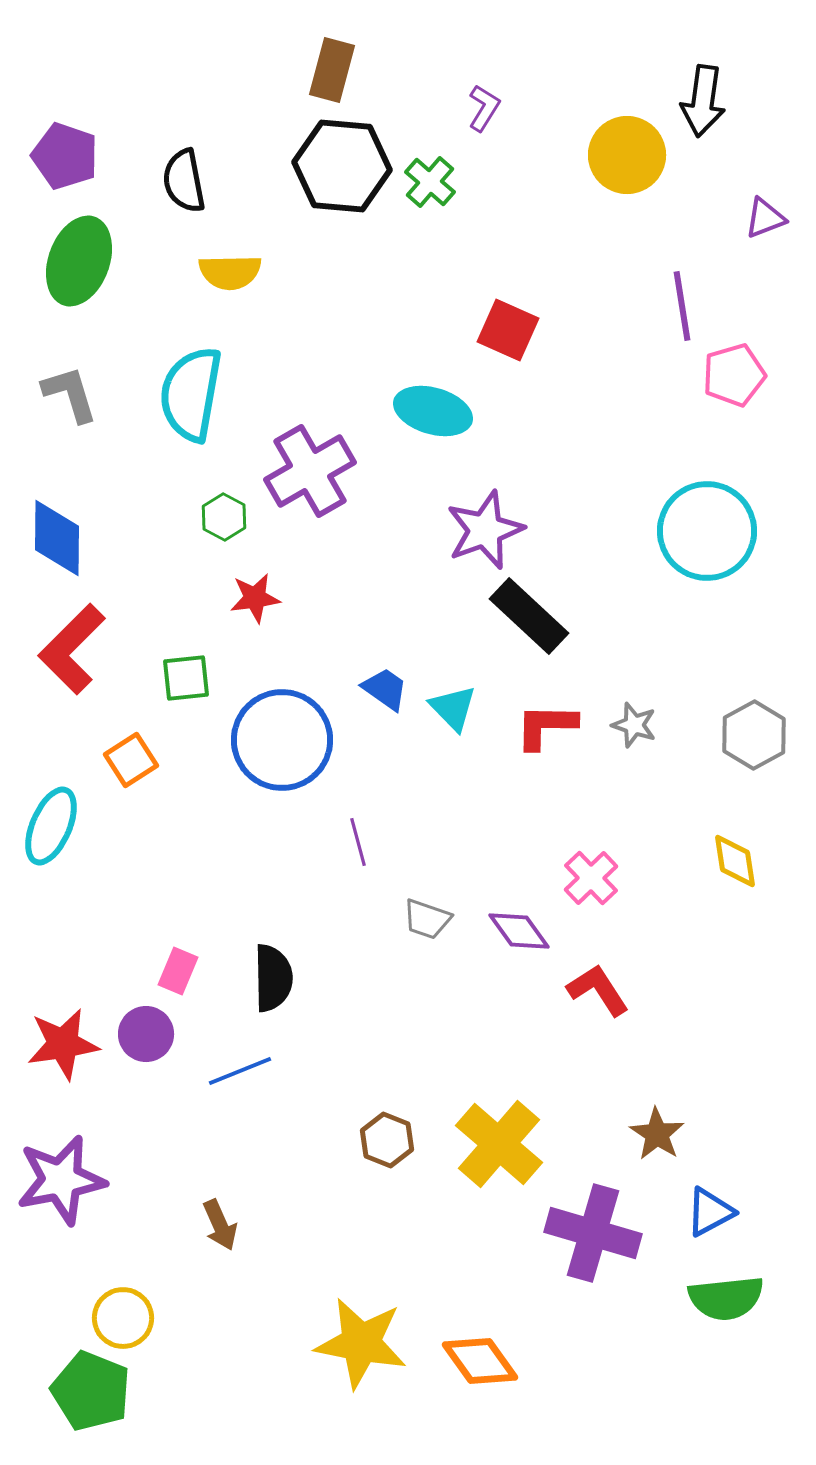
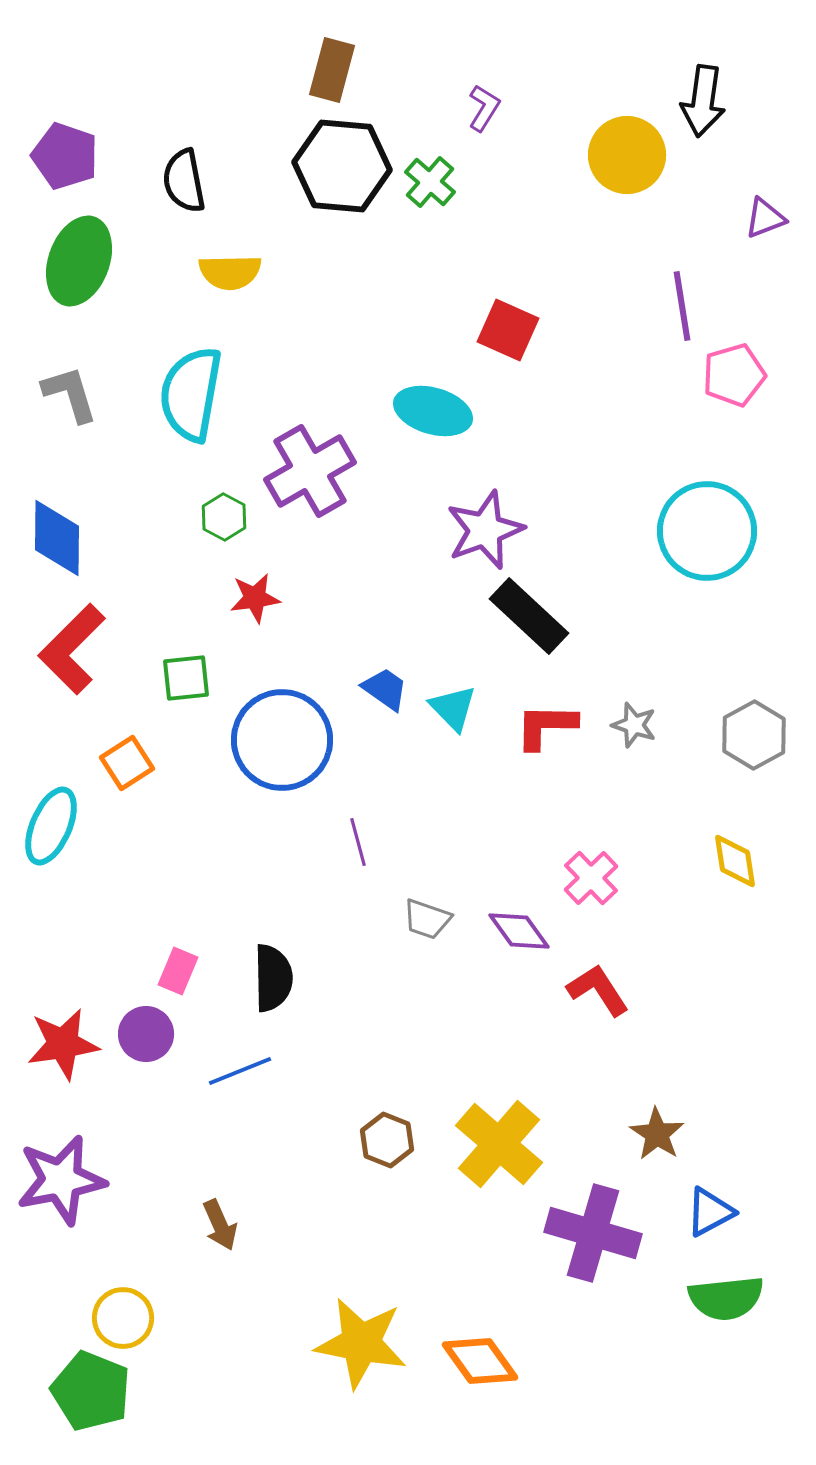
orange square at (131, 760): moved 4 px left, 3 px down
